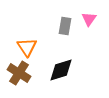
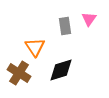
gray rectangle: rotated 18 degrees counterclockwise
orange triangle: moved 8 px right
